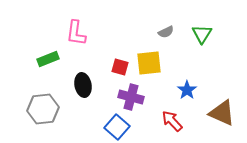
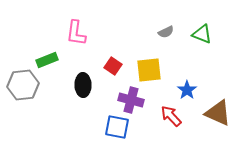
green triangle: rotated 40 degrees counterclockwise
green rectangle: moved 1 px left, 1 px down
yellow square: moved 7 px down
red square: moved 7 px left, 1 px up; rotated 18 degrees clockwise
black ellipse: rotated 10 degrees clockwise
purple cross: moved 3 px down
gray hexagon: moved 20 px left, 24 px up
brown triangle: moved 4 px left
red arrow: moved 1 px left, 5 px up
blue square: rotated 30 degrees counterclockwise
